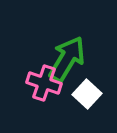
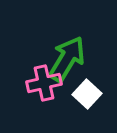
pink cross: rotated 32 degrees counterclockwise
